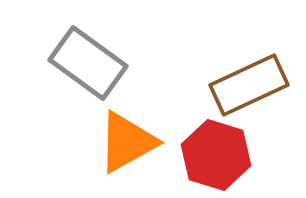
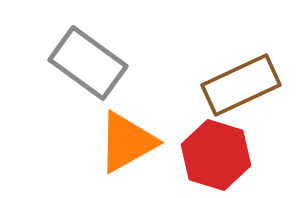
brown rectangle: moved 8 px left
